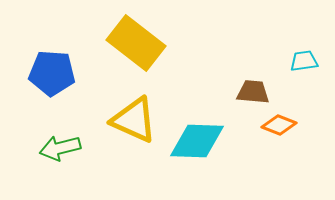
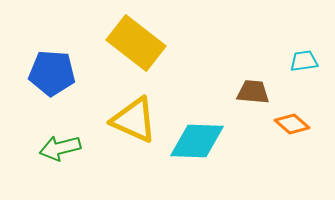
orange diamond: moved 13 px right, 1 px up; rotated 20 degrees clockwise
